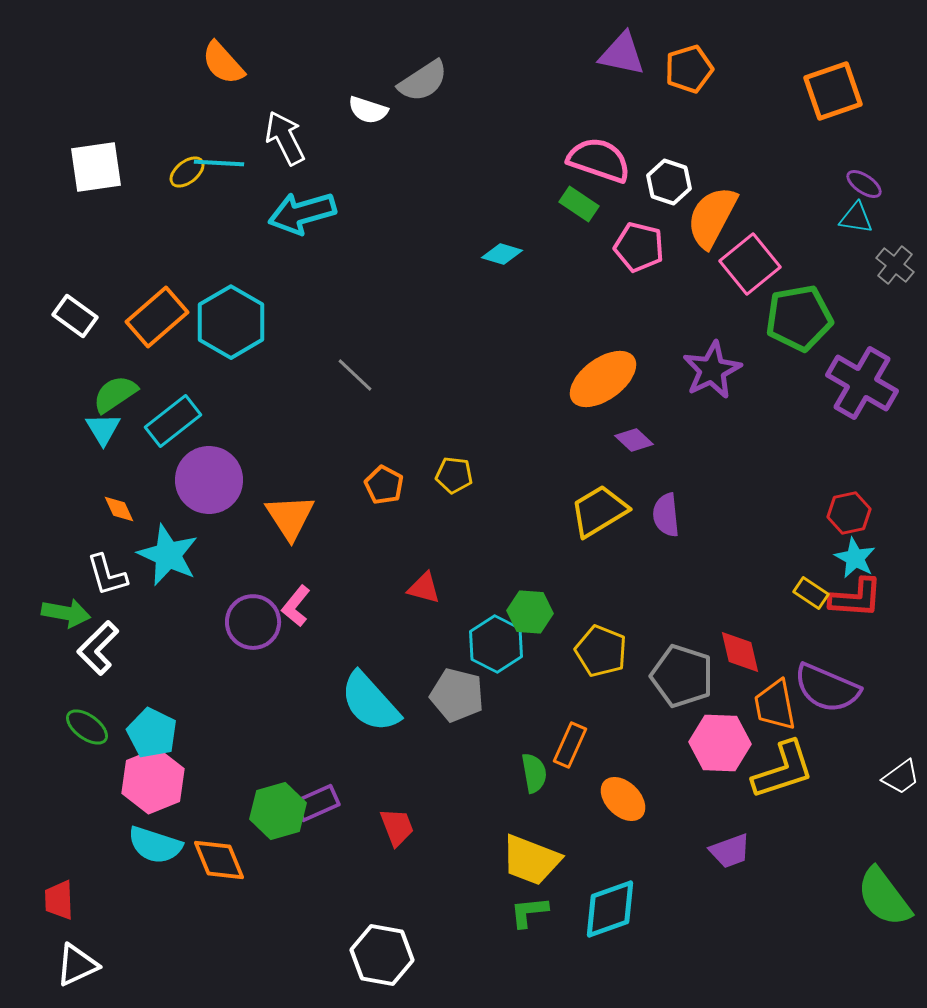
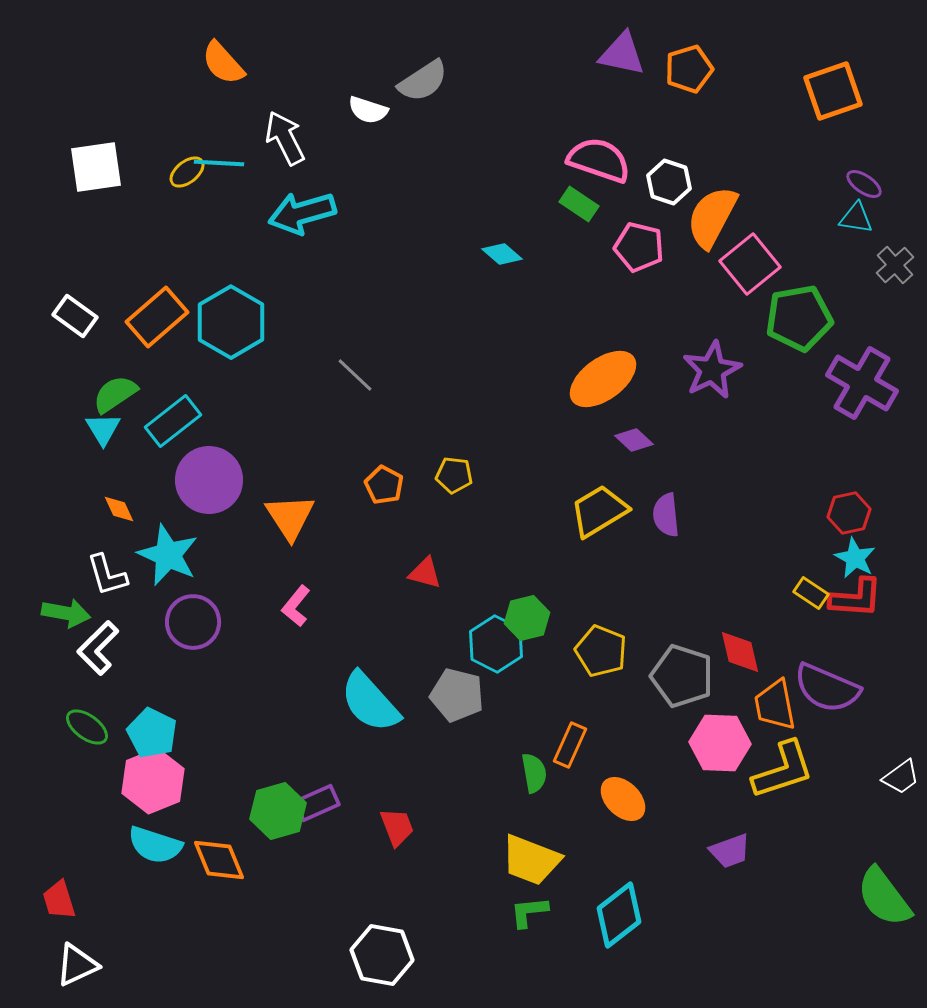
cyan diamond at (502, 254): rotated 24 degrees clockwise
gray cross at (895, 265): rotated 9 degrees clockwise
red triangle at (424, 588): moved 1 px right, 15 px up
green hexagon at (530, 612): moved 3 px left, 6 px down; rotated 18 degrees counterclockwise
purple circle at (253, 622): moved 60 px left
red trapezoid at (59, 900): rotated 15 degrees counterclockwise
cyan diamond at (610, 909): moved 9 px right, 6 px down; rotated 18 degrees counterclockwise
